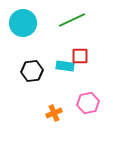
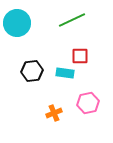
cyan circle: moved 6 px left
cyan rectangle: moved 7 px down
